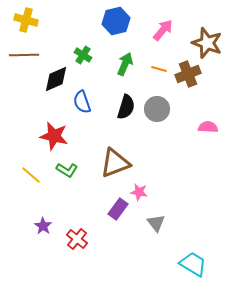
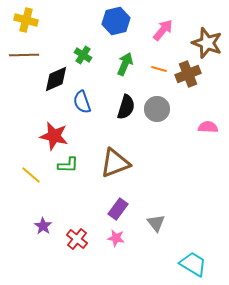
green L-shape: moved 1 px right, 5 px up; rotated 30 degrees counterclockwise
pink star: moved 23 px left, 46 px down
